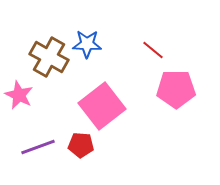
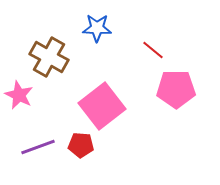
blue star: moved 10 px right, 16 px up
